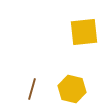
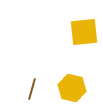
yellow hexagon: moved 1 px up
